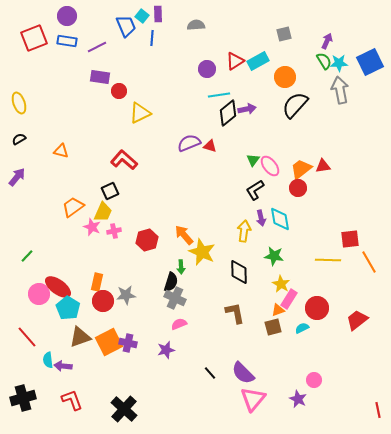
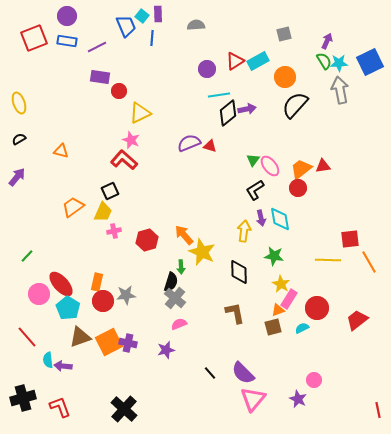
pink star at (92, 227): moved 39 px right, 87 px up
red ellipse at (58, 287): moved 3 px right, 3 px up; rotated 12 degrees clockwise
gray cross at (175, 298): rotated 15 degrees clockwise
red L-shape at (72, 400): moved 12 px left, 7 px down
